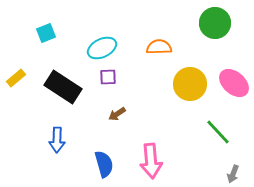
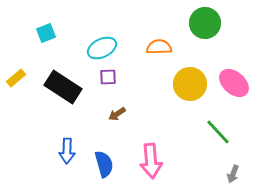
green circle: moved 10 px left
blue arrow: moved 10 px right, 11 px down
